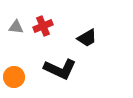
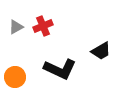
gray triangle: rotated 35 degrees counterclockwise
black trapezoid: moved 14 px right, 13 px down
orange circle: moved 1 px right
